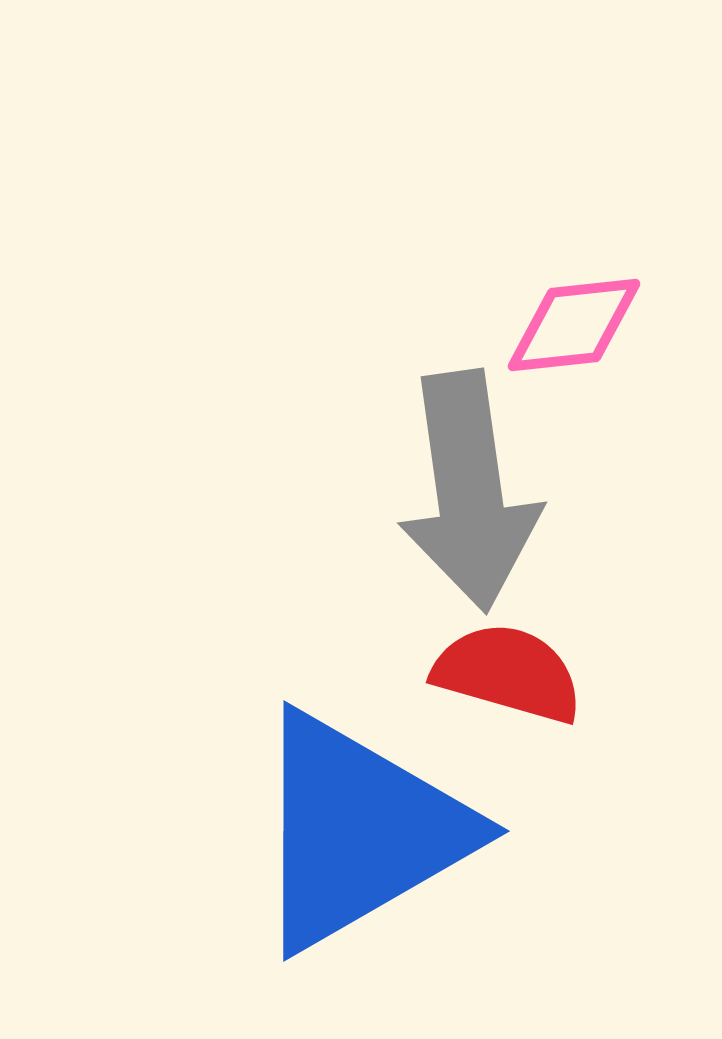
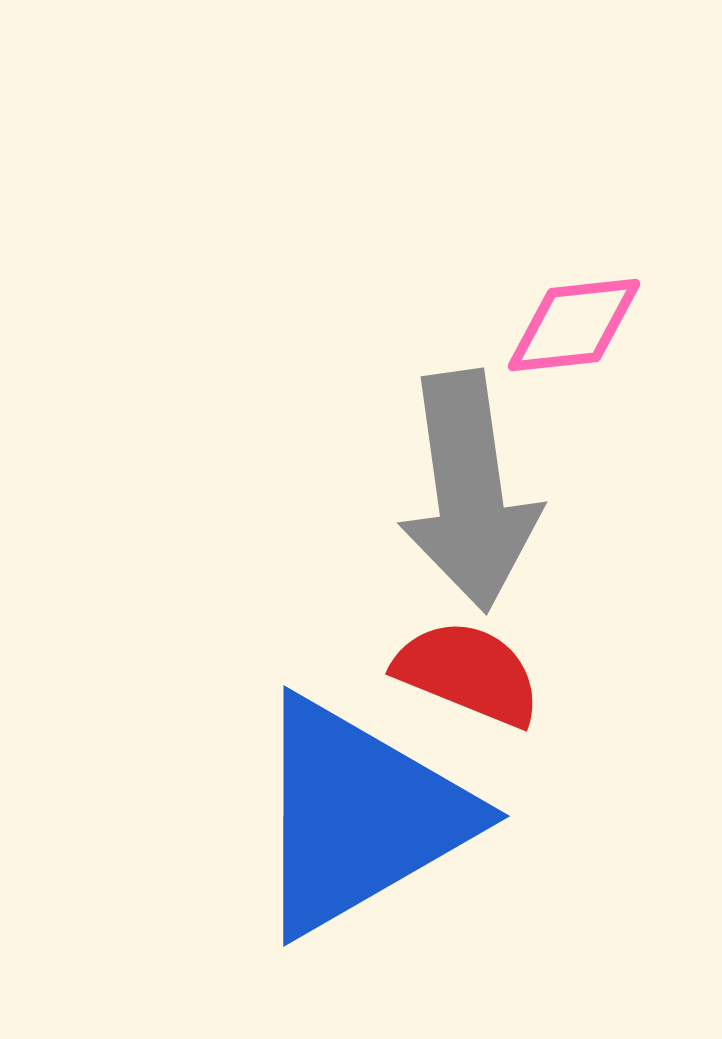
red semicircle: moved 40 px left; rotated 6 degrees clockwise
blue triangle: moved 15 px up
